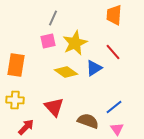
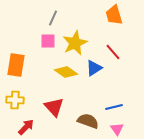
orange trapezoid: rotated 20 degrees counterclockwise
pink square: rotated 14 degrees clockwise
blue line: rotated 24 degrees clockwise
